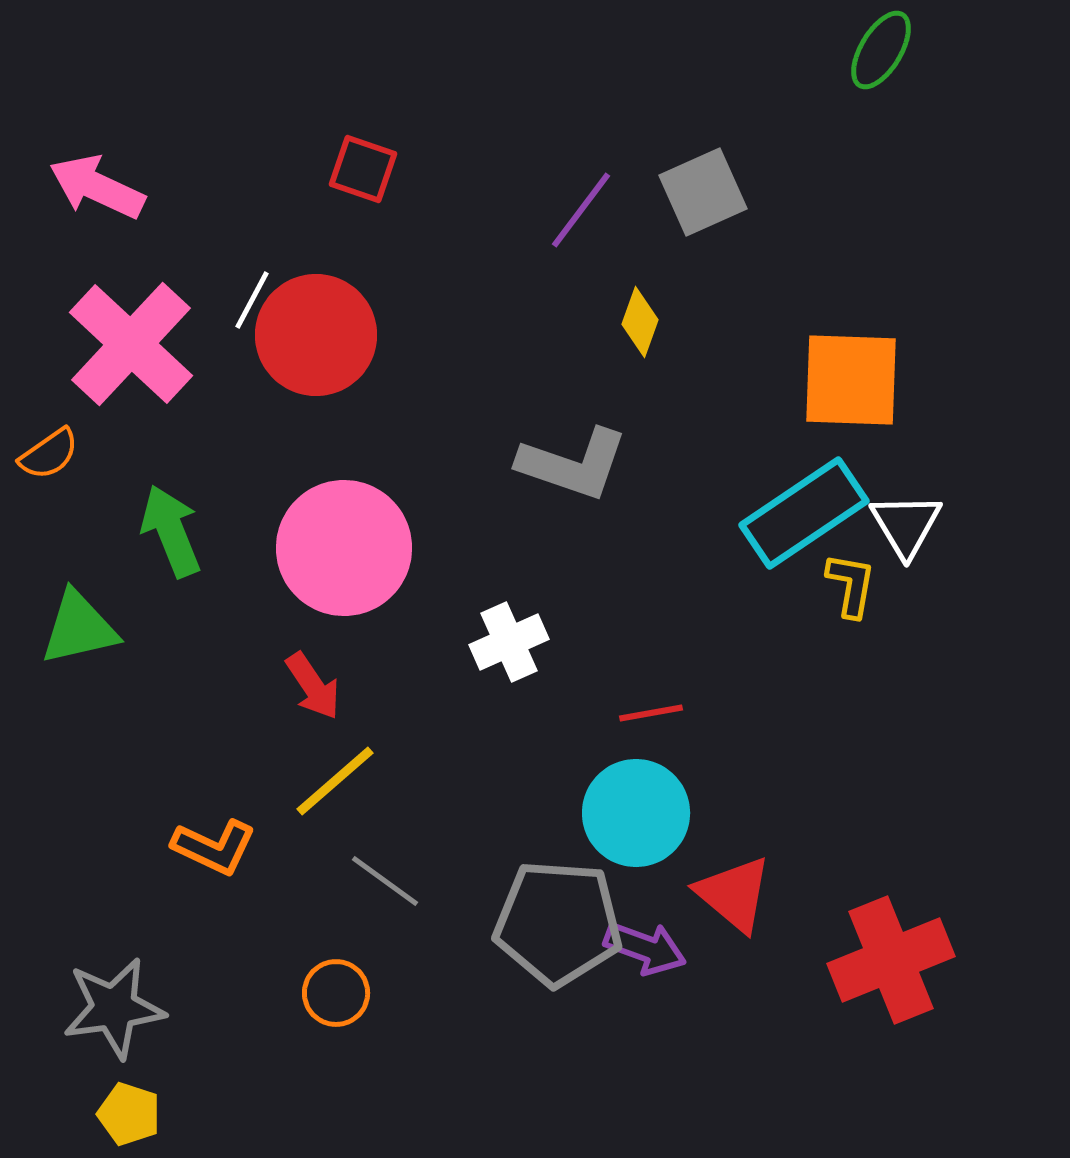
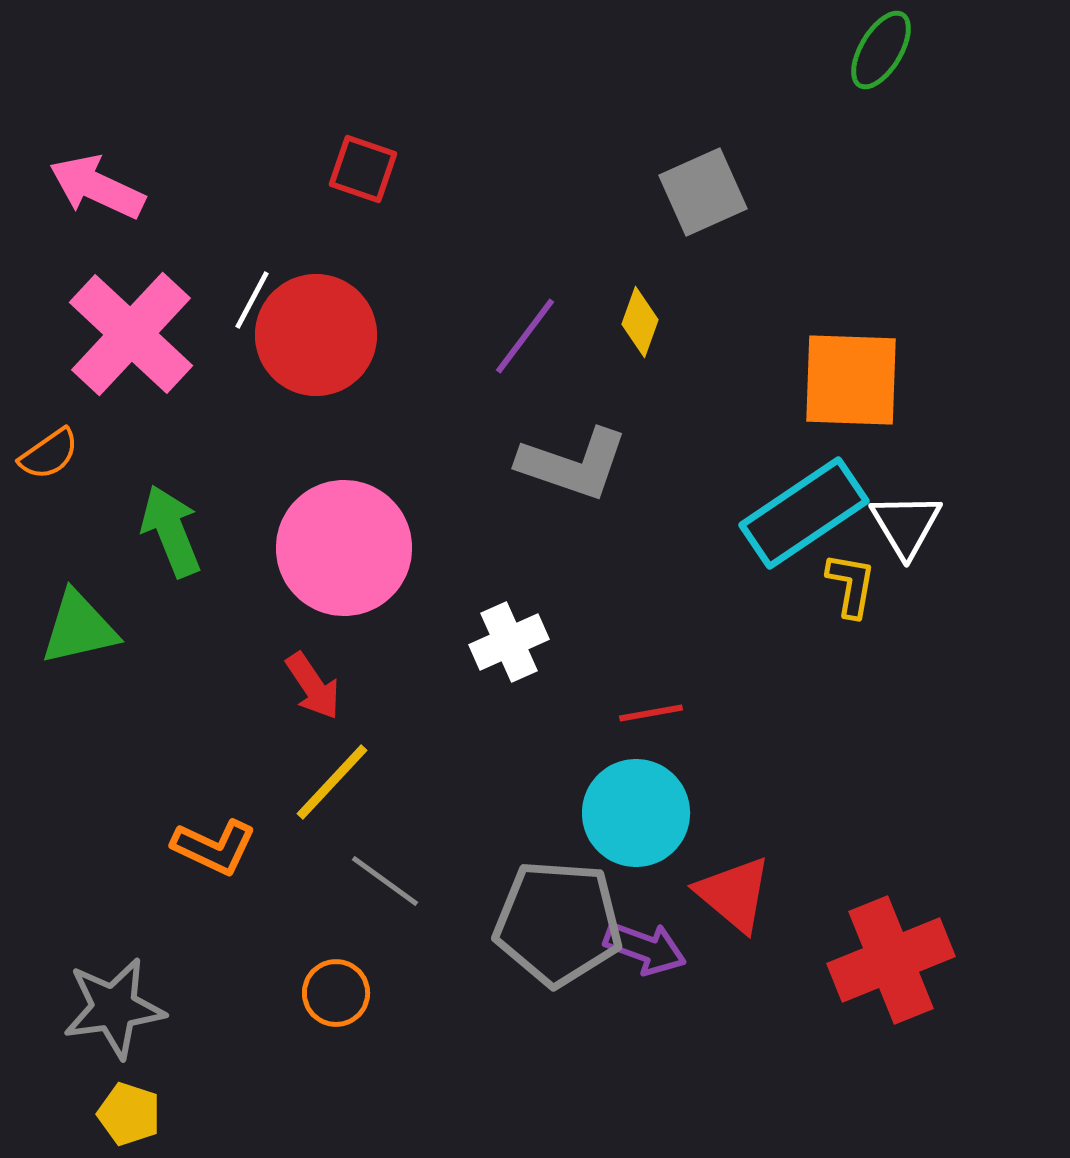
purple line: moved 56 px left, 126 px down
pink cross: moved 10 px up
yellow line: moved 3 px left, 1 px down; rotated 6 degrees counterclockwise
